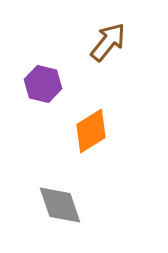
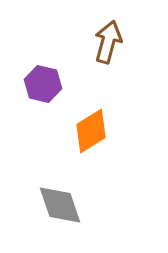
brown arrow: rotated 24 degrees counterclockwise
